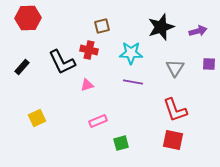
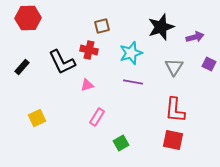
purple arrow: moved 3 px left, 6 px down
cyan star: rotated 20 degrees counterclockwise
purple square: rotated 24 degrees clockwise
gray triangle: moved 1 px left, 1 px up
red L-shape: rotated 24 degrees clockwise
pink rectangle: moved 1 px left, 4 px up; rotated 36 degrees counterclockwise
green square: rotated 14 degrees counterclockwise
